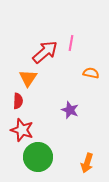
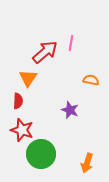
orange semicircle: moved 7 px down
green circle: moved 3 px right, 3 px up
